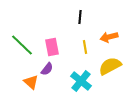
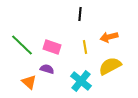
black line: moved 3 px up
pink rectangle: rotated 60 degrees counterclockwise
purple semicircle: rotated 112 degrees counterclockwise
orange triangle: moved 2 px left
